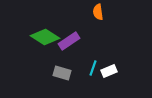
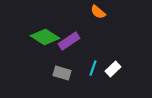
orange semicircle: rotated 42 degrees counterclockwise
white rectangle: moved 4 px right, 2 px up; rotated 21 degrees counterclockwise
